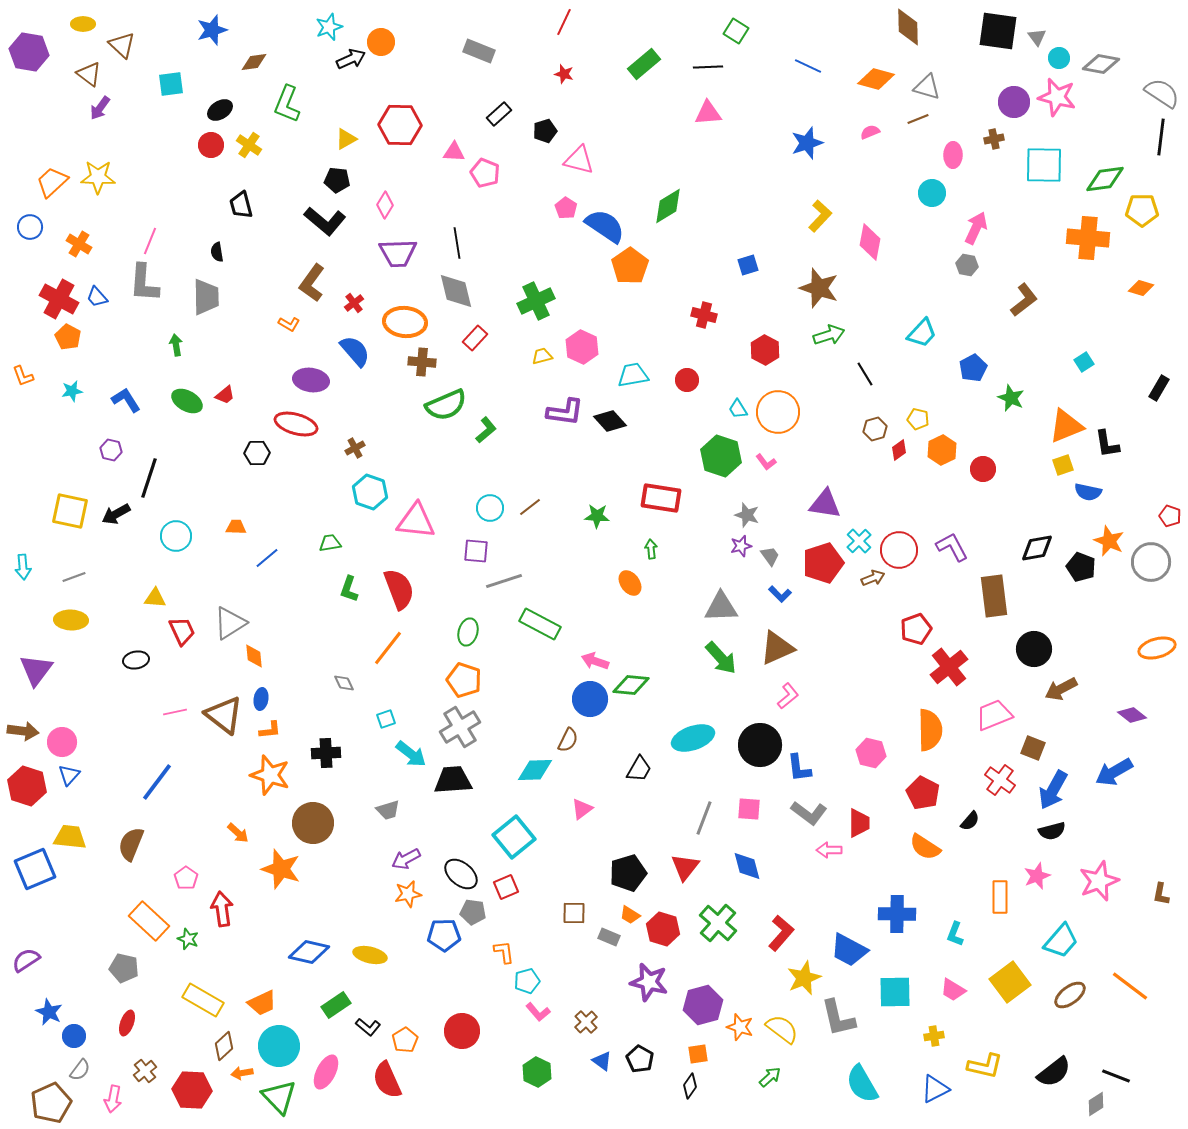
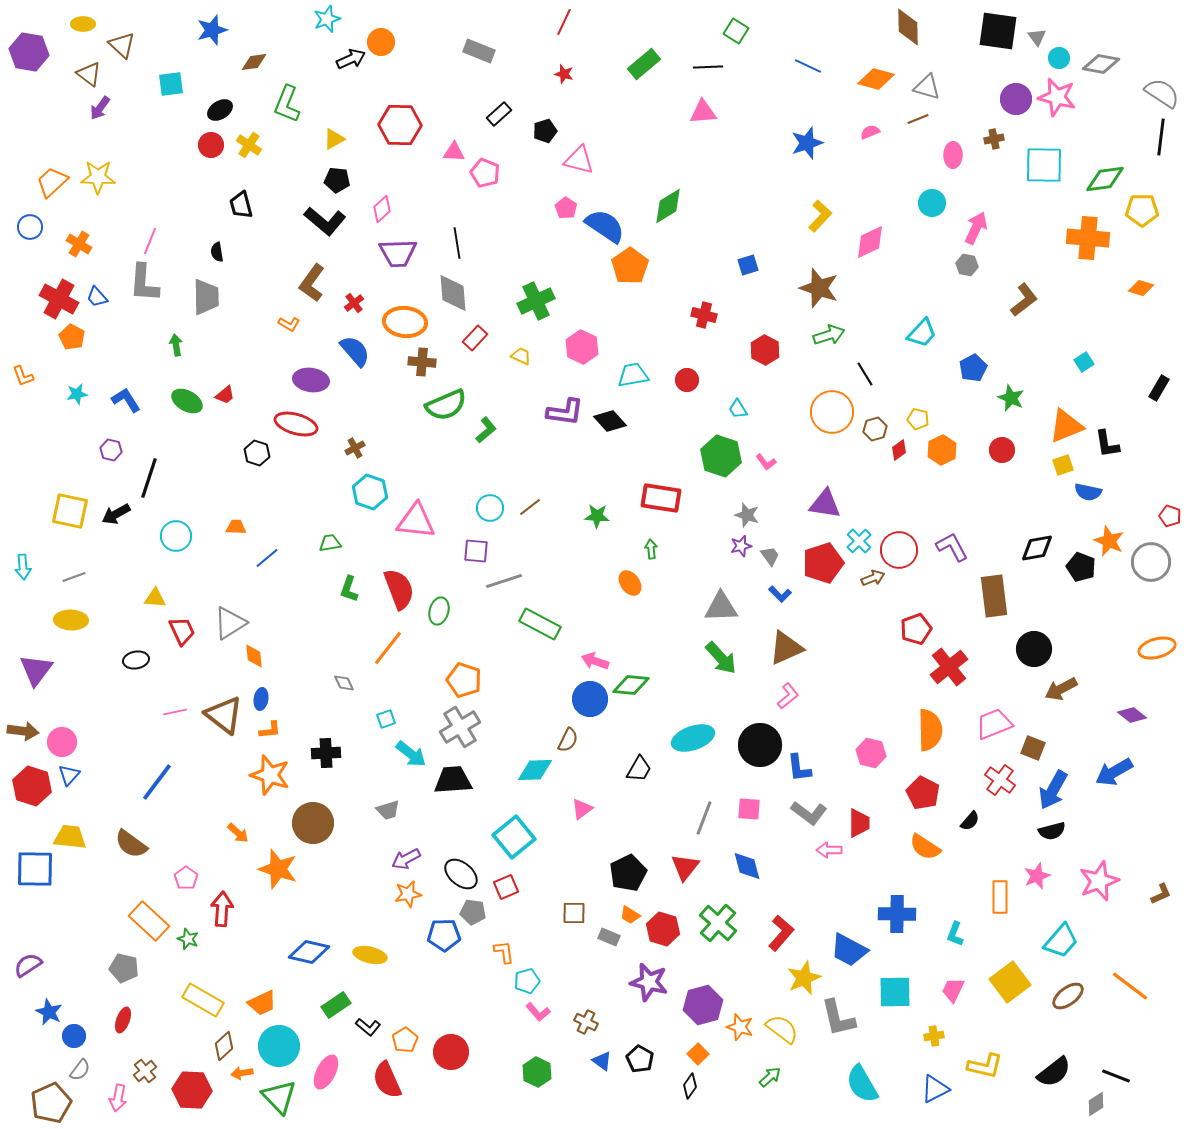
cyan star at (329, 27): moved 2 px left, 8 px up
purple circle at (1014, 102): moved 2 px right, 3 px up
pink triangle at (708, 113): moved 5 px left, 1 px up
yellow triangle at (346, 139): moved 12 px left
cyan circle at (932, 193): moved 10 px down
pink diamond at (385, 205): moved 3 px left, 4 px down; rotated 16 degrees clockwise
pink diamond at (870, 242): rotated 54 degrees clockwise
gray diamond at (456, 291): moved 3 px left, 2 px down; rotated 9 degrees clockwise
orange pentagon at (68, 337): moved 4 px right
yellow trapezoid at (542, 356): moved 21 px left; rotated 40 degrees clockwise
cyan star at (72, 391): moved 5 px right, 3 px down
orange circle at (778, 412): moved 54 px right
black hexagon at (257, 453): rotated 20 degrees clockwise
red circle at (983, 469): moved 19 px right, 19 px up
green ellipse at (468, 632): moved 29 px left, 21 px up
brown triangle at (777, 648): moved 9 px right
pink trapezoid at (994, 715): moved 9 px down
red hexagon at (27, 786): moved 5 px right
brown semicircle at (131, 844): rotated 76 degrees counterclockwise
blue square at (35, 869): rotated 24 degrees clockwise
orange star at (281, 869): moved 3 px left
black pentagon at (628, 873): rotated 9 degrees counterclockwise
brown L-shape at (1161, 894): rotated 125 degrees counterclockwise
red arrow at (222, 909): rotated 12 degrees clockwise
purple semicircle at (26, 960): moved 2 px right, 5 px down
pink trapezoid at (953, 990): rotated 84 degrees clockwise
brown ellipse at (1070, 995): moved 2 px left, 1 px down
brown cross at (586, 1022): rotated 20 degrees counterclockwise
red ellipse at (127, 1023): moved 4 px left, 3 px up
red circle at (462, 1031): moved 11 px left, 21 px down
orange square at (698, 1054): rotated 35 degrees counterclockwise
pink arrow at (113, 1099): moved 5 px right, 1 px up
